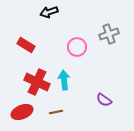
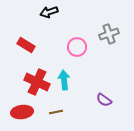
red ellipse: rotated 15 degrees clockwise
